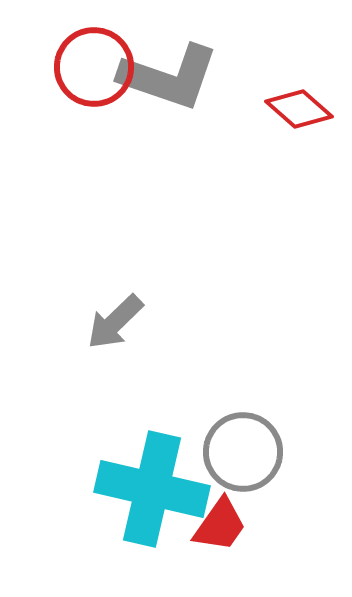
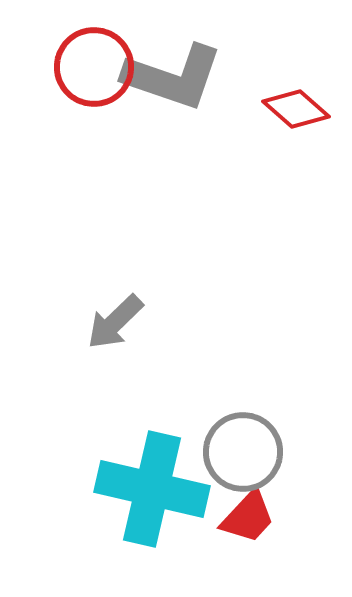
gray L-shape: moved 4 px right
red diamond: moved 3 px left
red trapezoid: moved 28 px right, 8 px up; rotated 8 degrees clockwise
